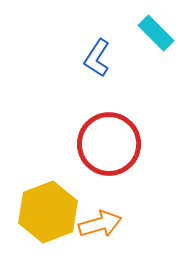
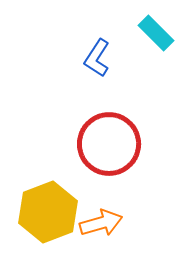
orange arrow: moved 1 px right, 1 px up
